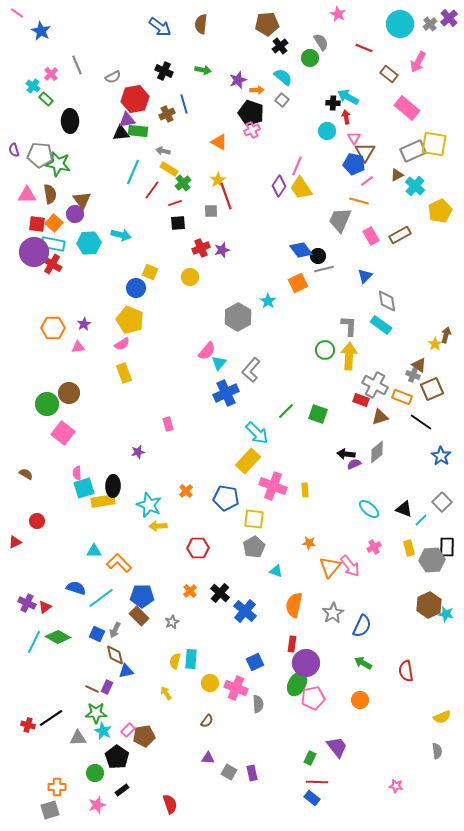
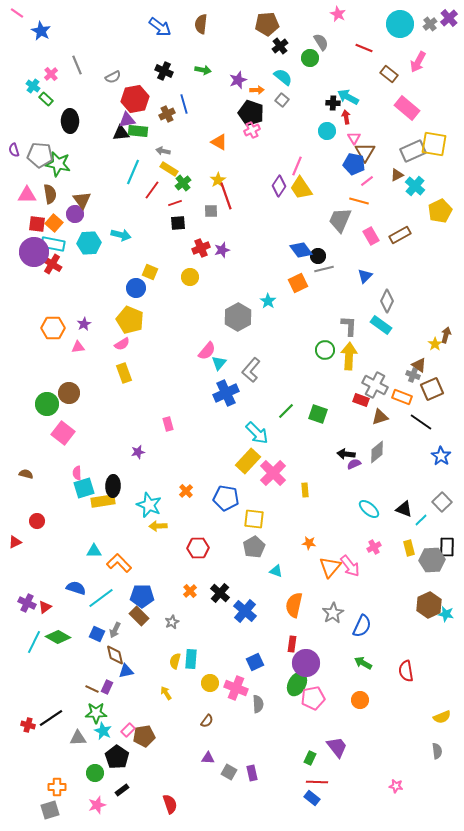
gray diamond at (387, 301): rotated 35 degrees clockwise
brown semicircle at (26, 474): rotated 16 degrees counterclockwise
pink cross at (273, 486): moved 13 px up; rotated 24 degrees clockwise
